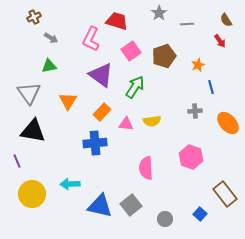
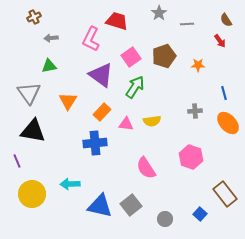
gray arrow: rotated 144 degrees clockwise
pink square: moved 6 px down
orange star: rotated 24 degrees clockwise
blue line: moved 13 px right, 6 px down
pink semicircle: rotated 30 degrees counterclockwise
